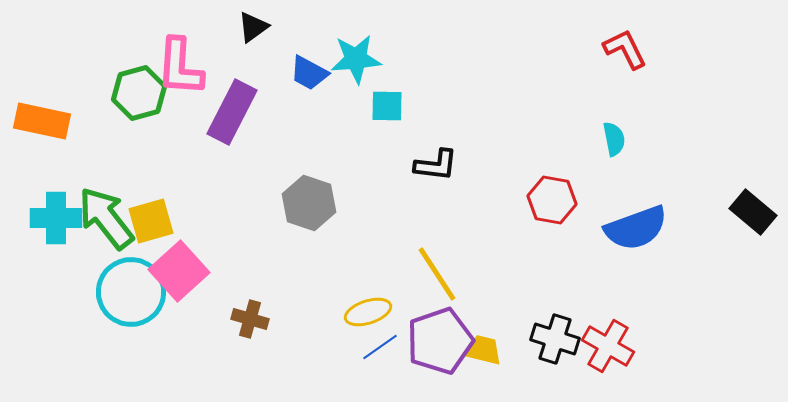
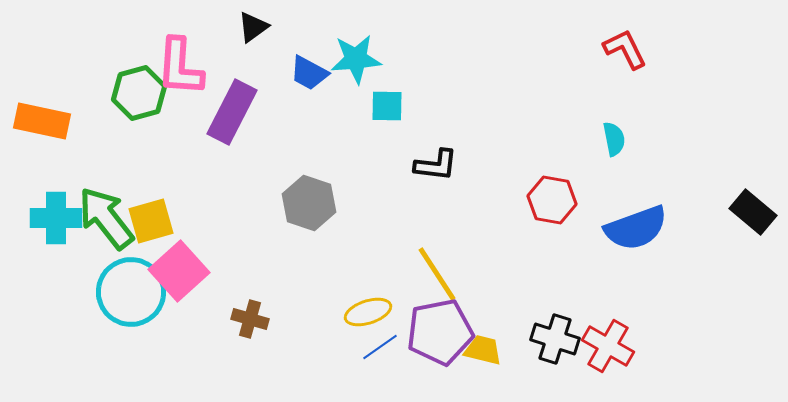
purple pentagon: moved 9 px up; rotated 8 degrees clockwise
